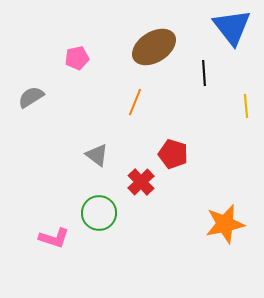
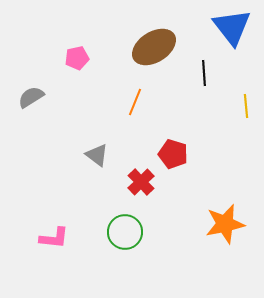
green circle: moved 26 px right, 19 px down
pink L-shape: rotated 12 degrees counterclockwise
